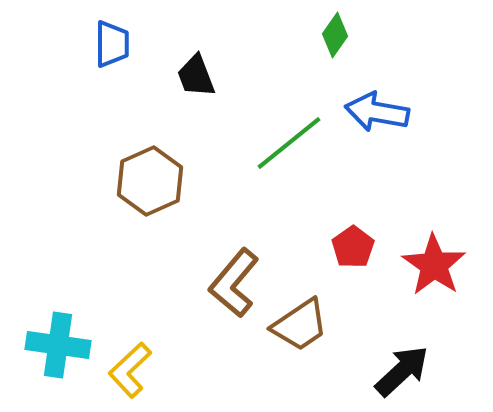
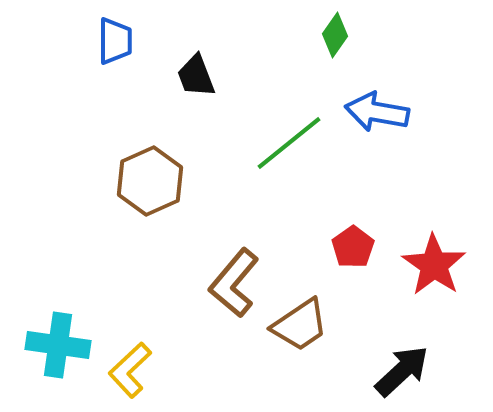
blue trapezoid: moved 3 px right, 3 px up
